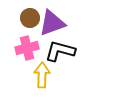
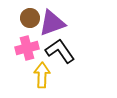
black L-shape: rotated 40 degrees clockwise
